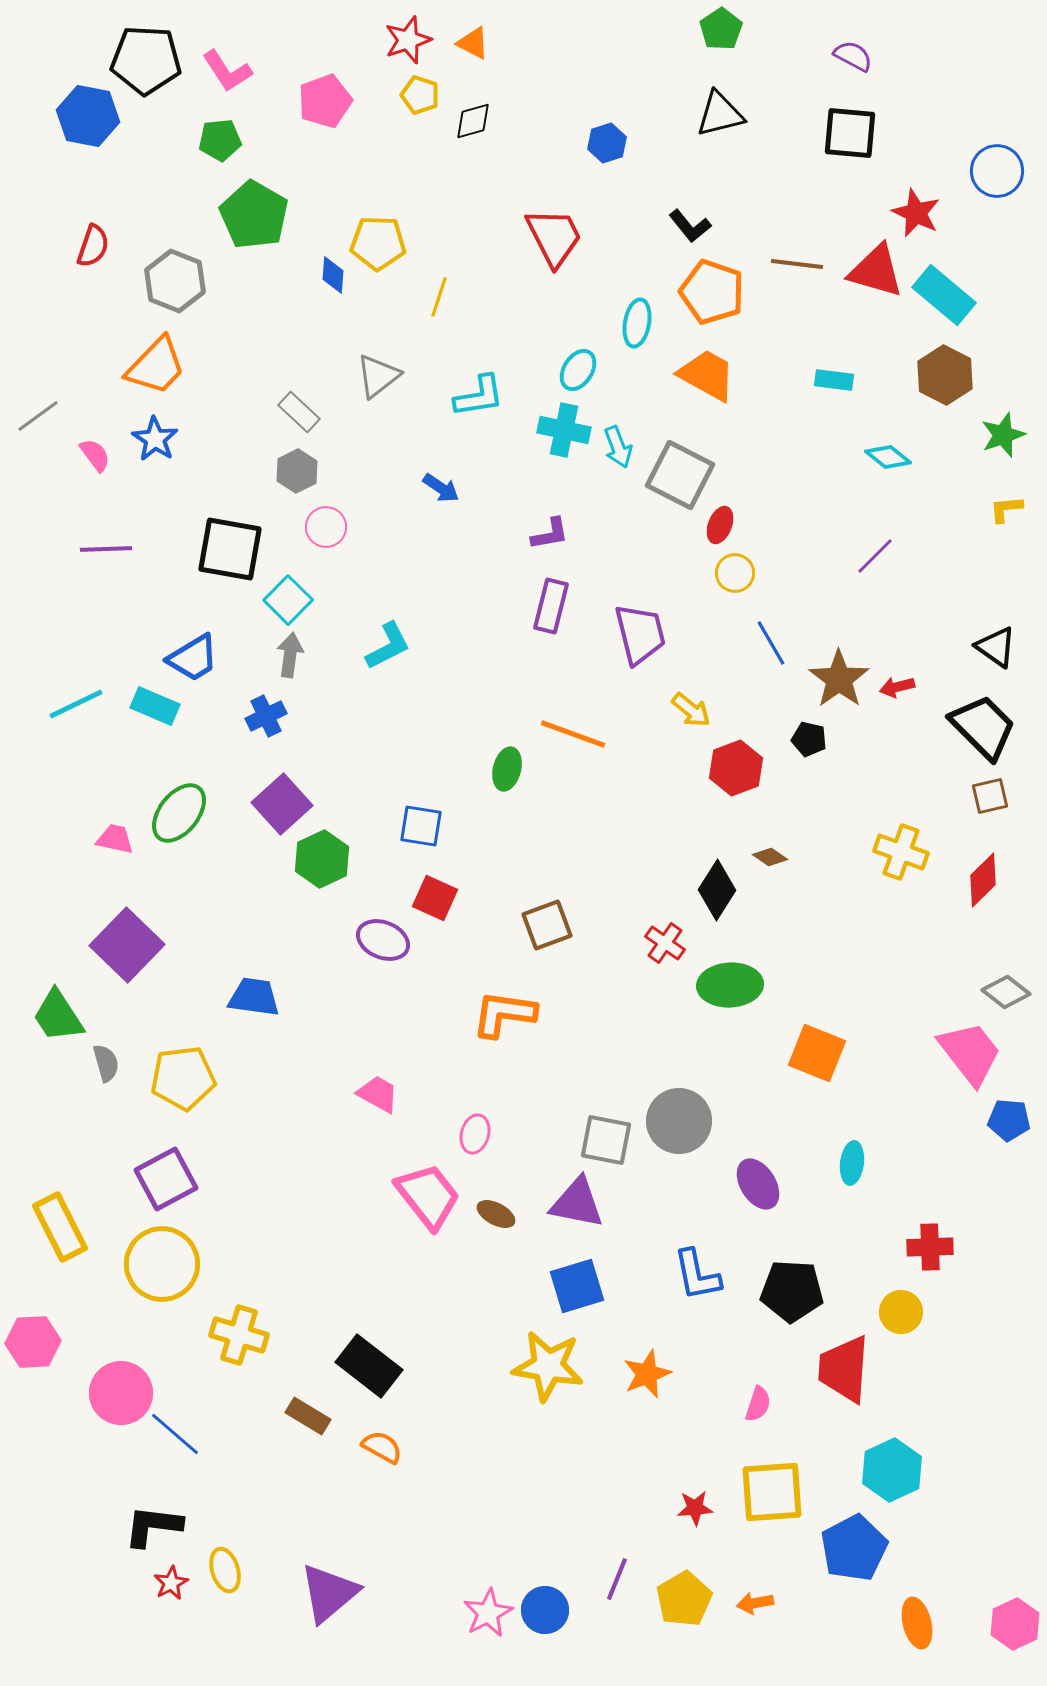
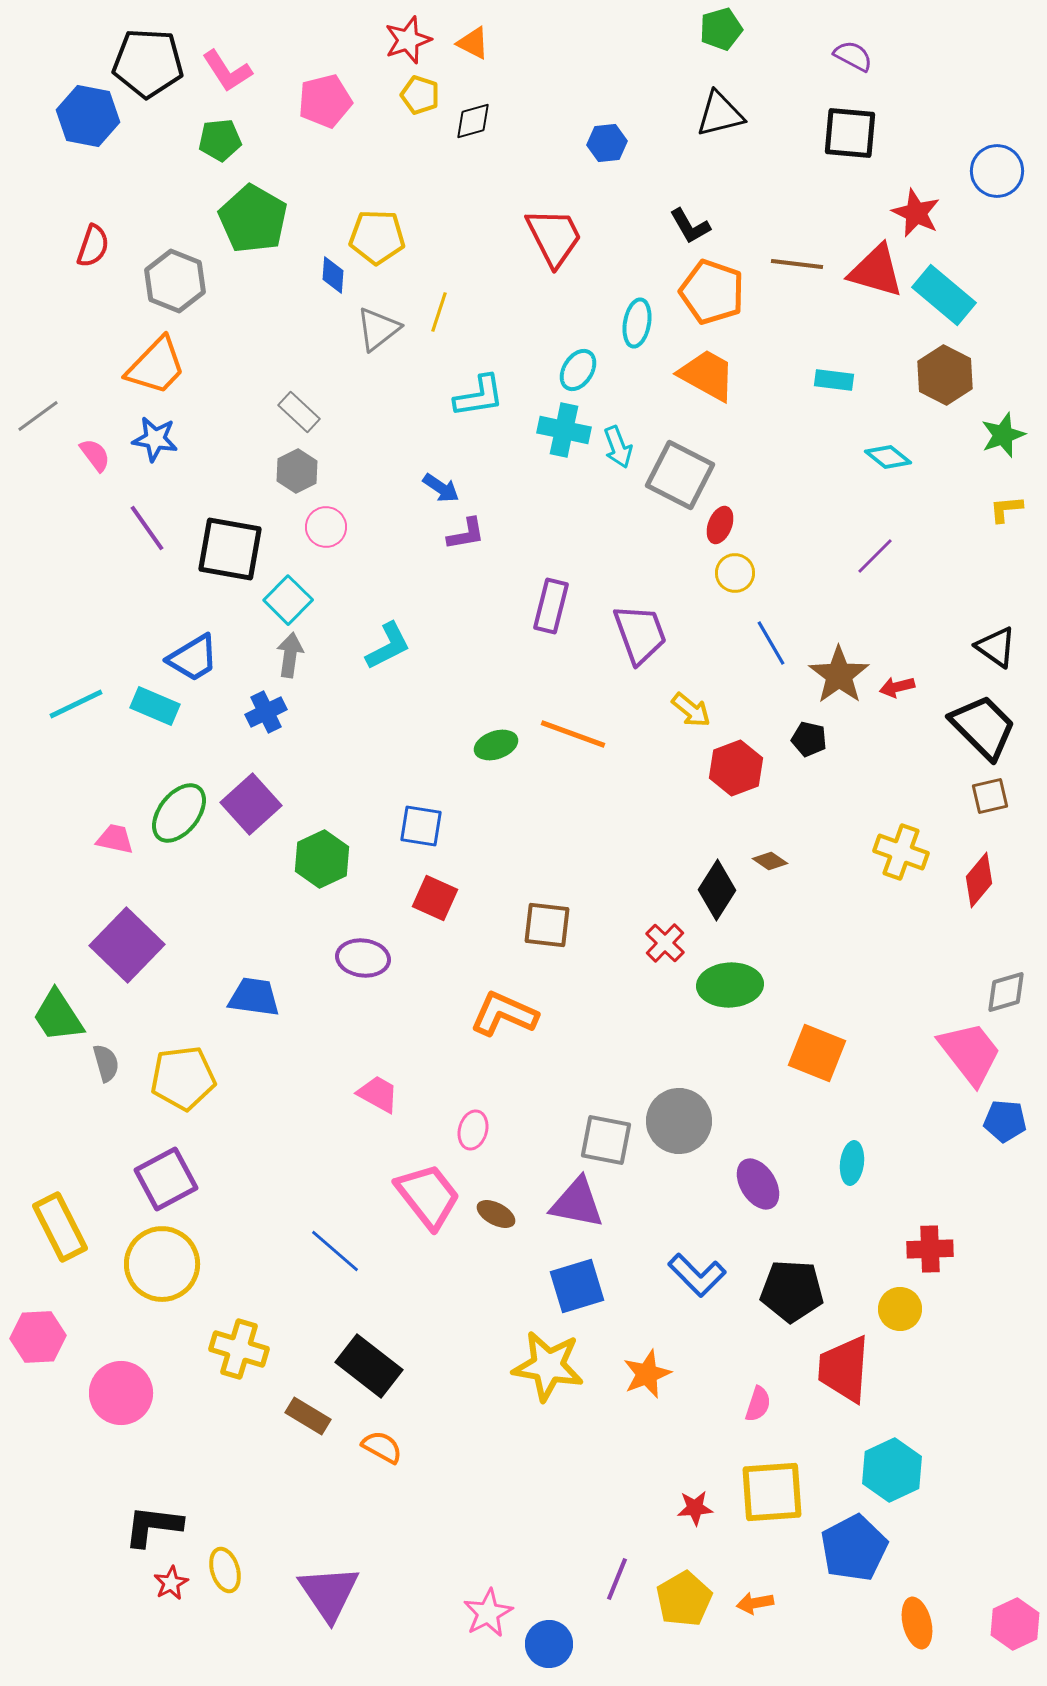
green pentagon at (721, 29): rotated 18 degrees clockwise
black pentagon at (146, 60): moved 2 px right, 3 px down
pink pentagon at (325, 101): rotated 6 degrees clockwise
blue hexagon at (607, 143): rotated 12 degrees clockwise
green pentagon at (254, 215): moved 1 px left, 4 px down
black L-shape at (690, 226): rotated 9 degrees clockwise
yellow pentagon at (378, 243): moved 1 px left, 6 px up
yellow line at (439, 297): moved 15 px down
gray triangle at (378, 376): moved 47 px up
blue star at (155, 439): rotated 24 degrees counterclockwise
purple L-shape at (550, 534): moved 84 px left
purple line at (106, 549): moved 41 px right, 21 px up; rotated 57 degrees clockwise
purple trapezoid at (640, 634): rotated 6 degrees counterclockwise
brown star at (839, 679): moved 4 px up
blue cross at (266, 716): moved 4 px up
green ellipse at (507, 769): moved 11 px left, 24 px up; rotated 57 degrees clockwise
purple square at (282, 804): moved 31 px left
brown diamond at (770, 857): moved 4 px down
red diamond at (983, 880): moved 4 px left; rotated 6 degrees counterclockwise
brown square at (547, 925): rotated 27 degrees clockwise
purple ellipse at (383, 940): moved 20 px left, 18 px down; rotated 15 degrees counterclockwise
red cross at (665, 943): rotated 9 degrees clockwise
gray diamond at (1006, 992): rotated 54 degrees counterclockwise
orange L-shape at (504, 1014): rotated 16 degrees clockwise
blue pentagon at (1009, 1120): moved 4 px left, 1 px down
pink ellipse at (475, 1134): moved 2 px left, 4 px up
red cross at (930, 1247): moved 2 px down
blue L-shape at (697, 1275): rotated 34 degrees counterclockwise
yellow circle at (901, 1312): moved 1 px left, 3 px up
yellow cross at (239, 1335): moved 14 px down
pink hexagon at (33, 1342): moved 5 px right, 5 px up
blue line at (175, 1434): moved 160 px right, 183 px up
purple triangle at (329, 1593): rotated 24 degrees counterclockwise
blue circle at (545, 1610): moved 4 px right, 34 px down
